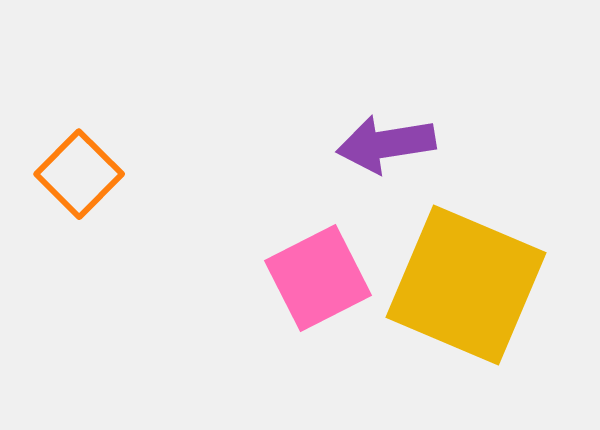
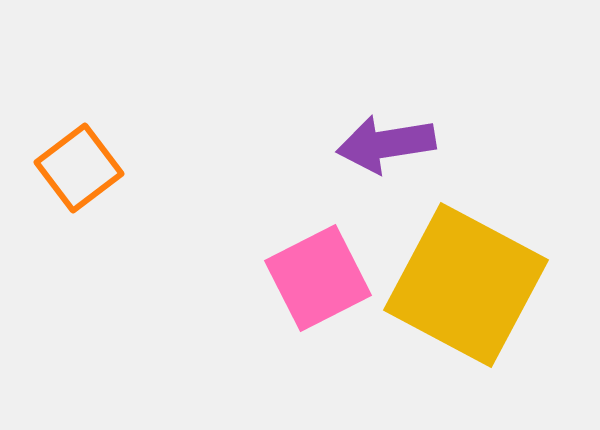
orange square: moved 6 px up; rotated 8 degrees clockwise
yellow square: rotated 5 degrees clockwise
